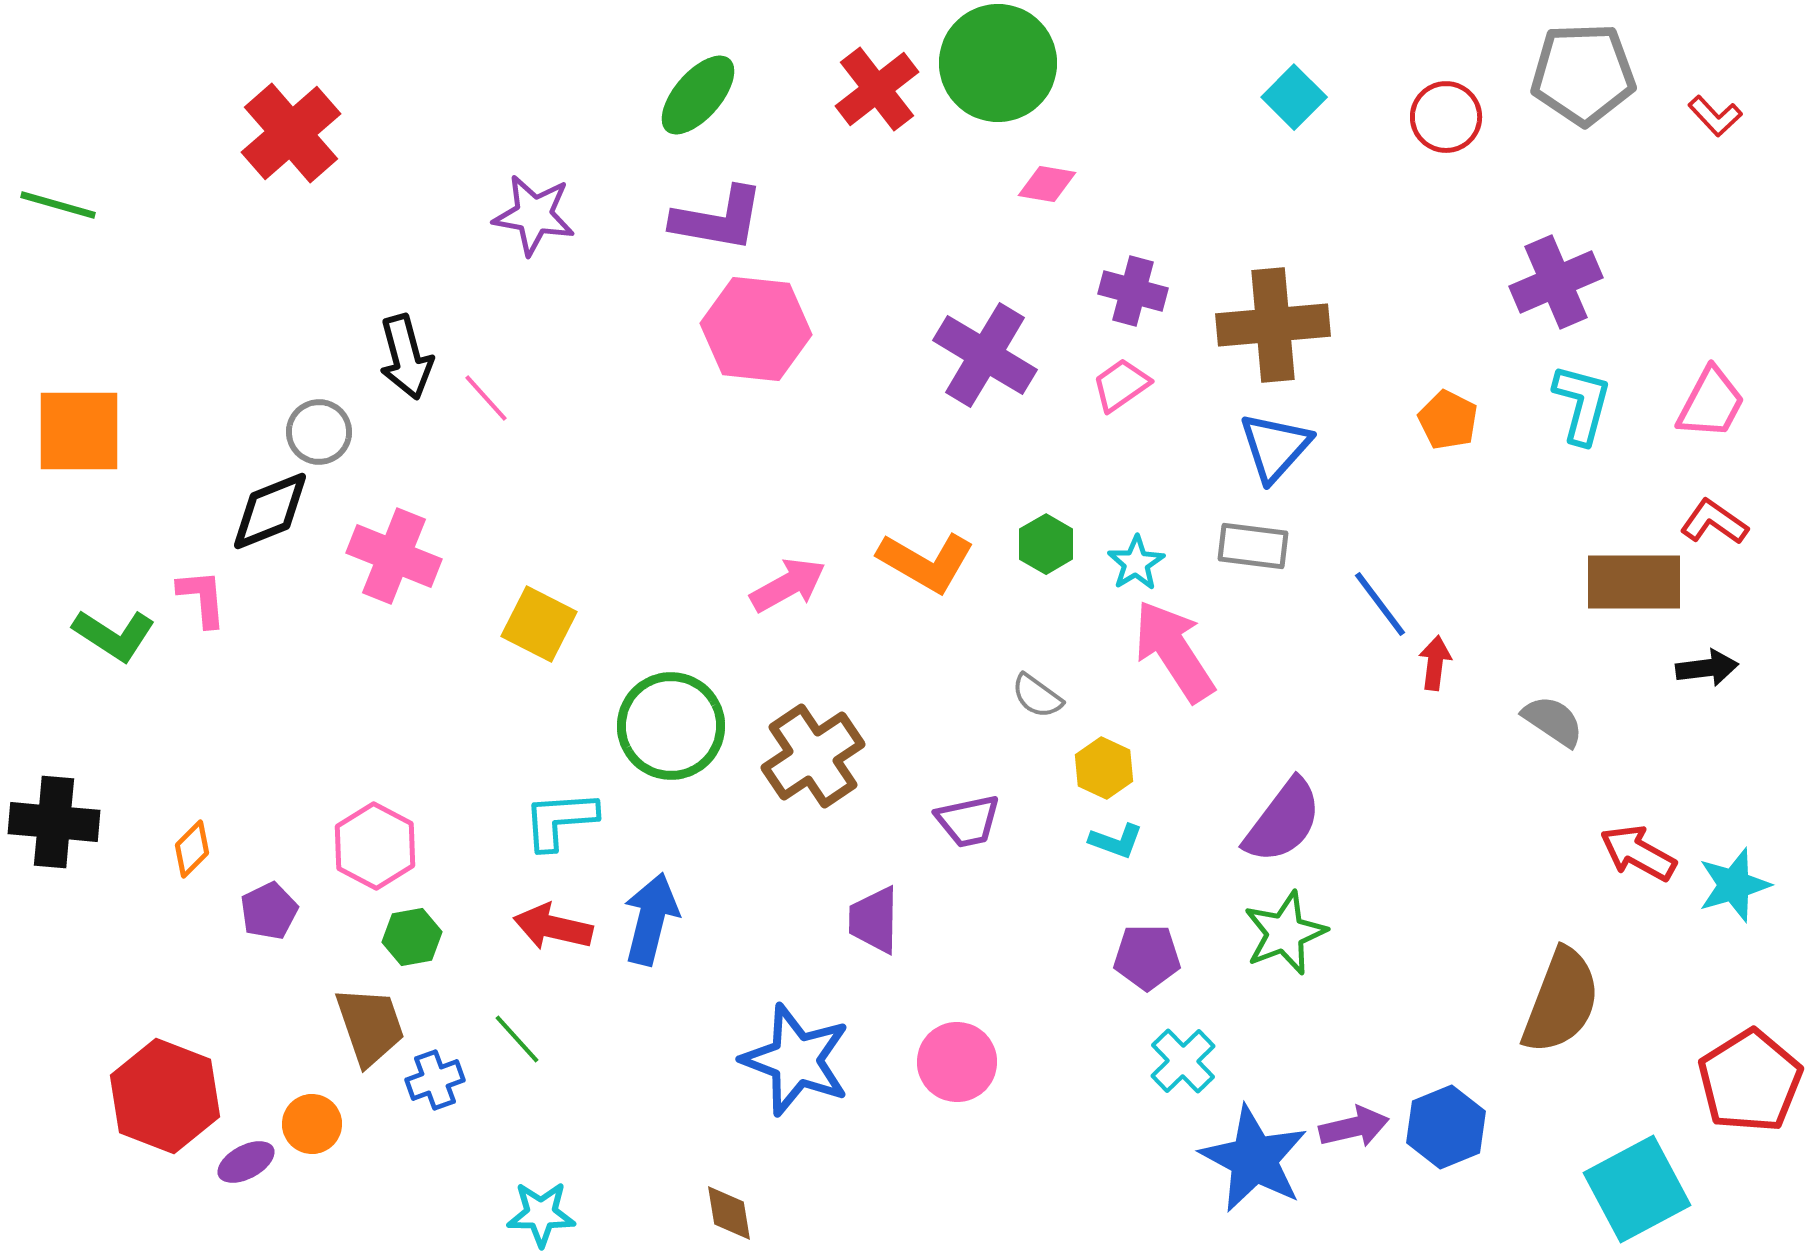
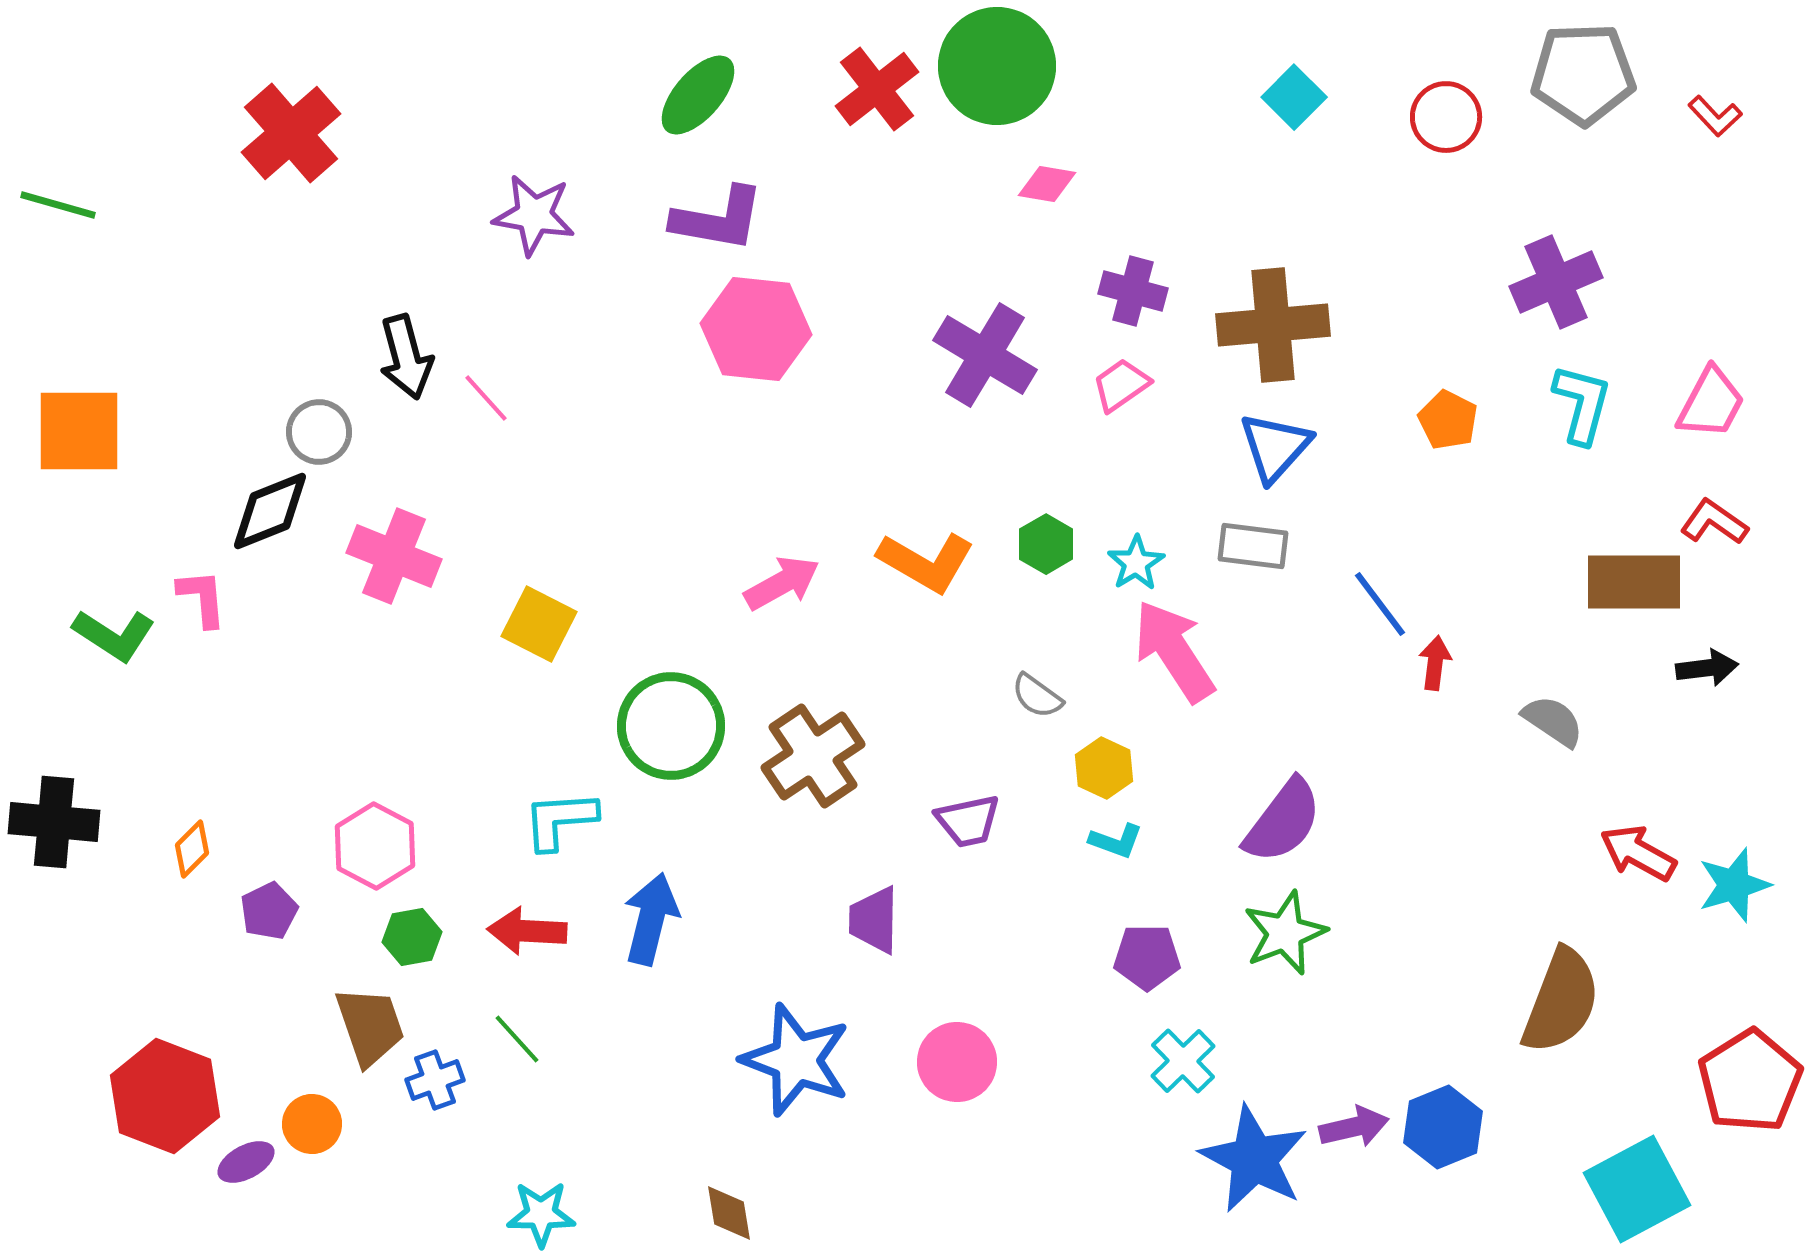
green circle at (998, 63): moved 1 px left, 3 px down
pink arrow at (788, 585): moved 6 px left, 2 px up
red arrow at (553, 927): moved 26 px left, 4 px down; rotated 10 degrees counterclockwise
blue hexagon at (1446, 1127): moved 3 px left
